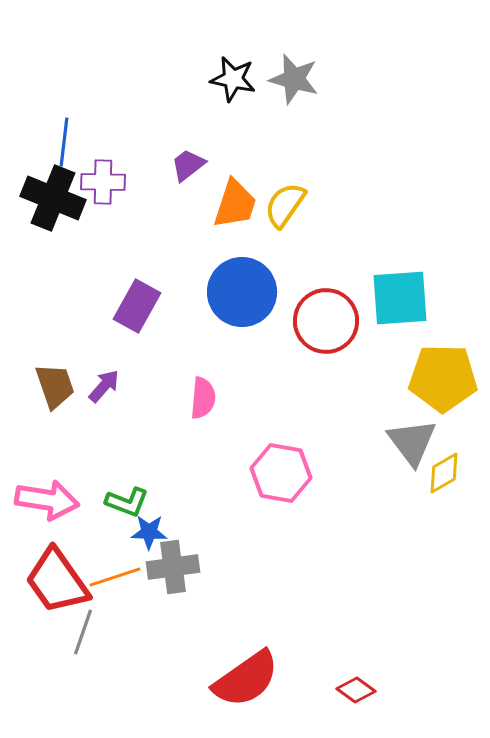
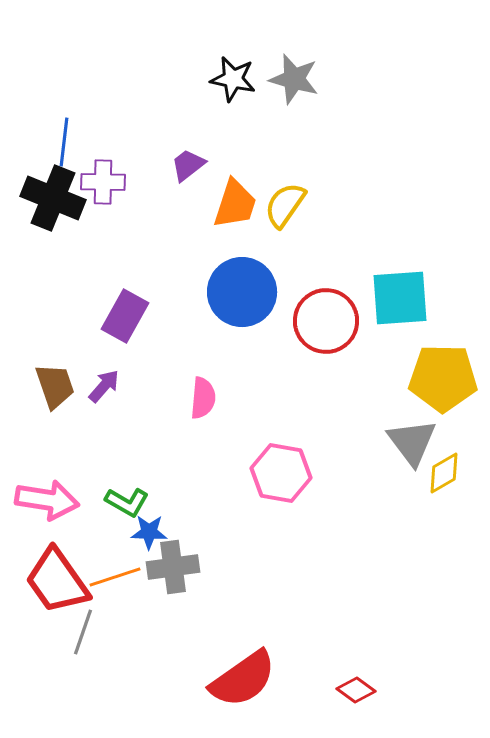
purple rectangle: moved 12 px left, 10 px down
green L-shape: rotated 9 degrees clockwise
red semicircle: moved 3 px left
